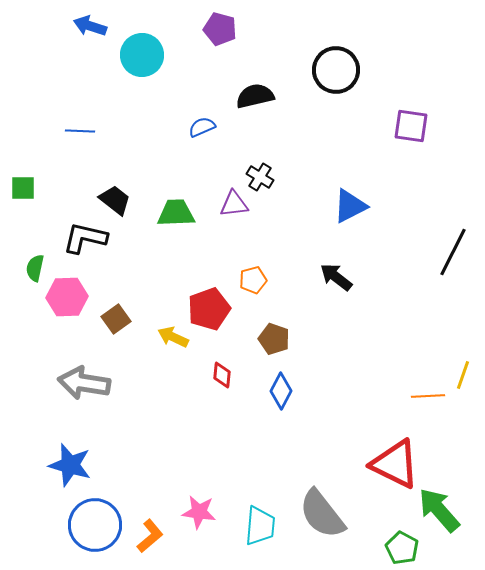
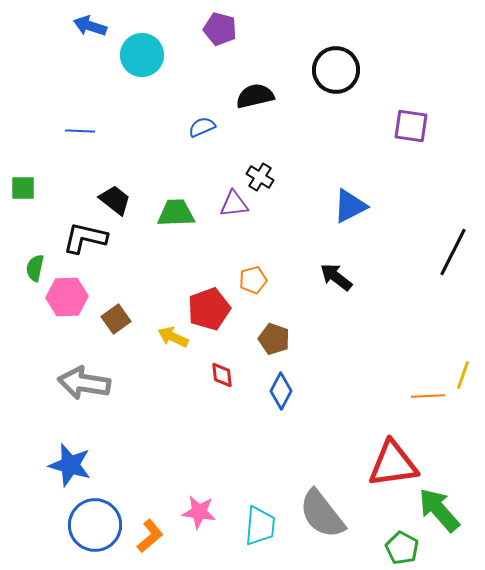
red diamond: rotated 12 degrees counterclockwise
red triangle: moved 2 px left; rotated 34 degrees counterclockwise
